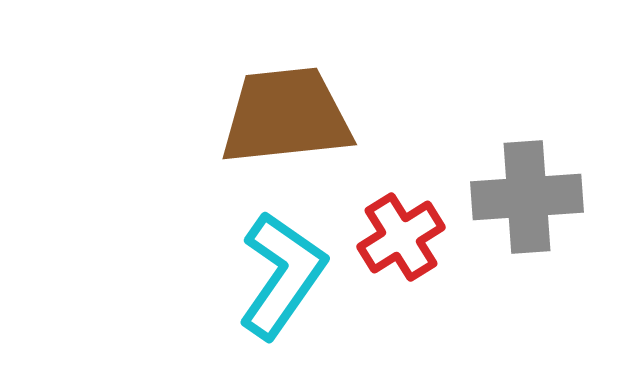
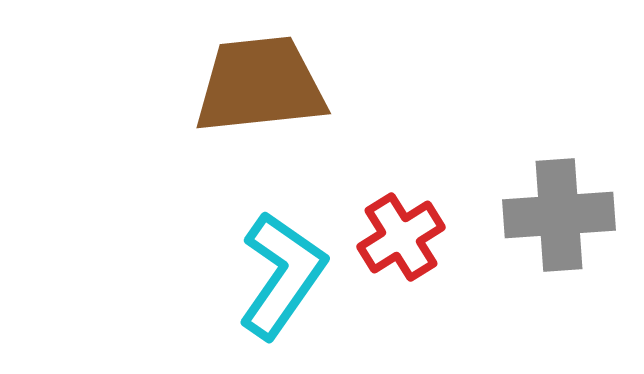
brown trapezoid: moved 26 px left, 31 px up
gray cross: moved 32 px right, 18 px down
